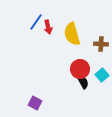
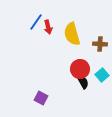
brown cross: moved 1 px left
purple square: moved 6 px right, 5 px up
